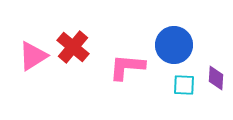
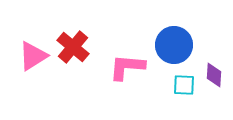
purple diamond: moved 2 px left, 3 px up
